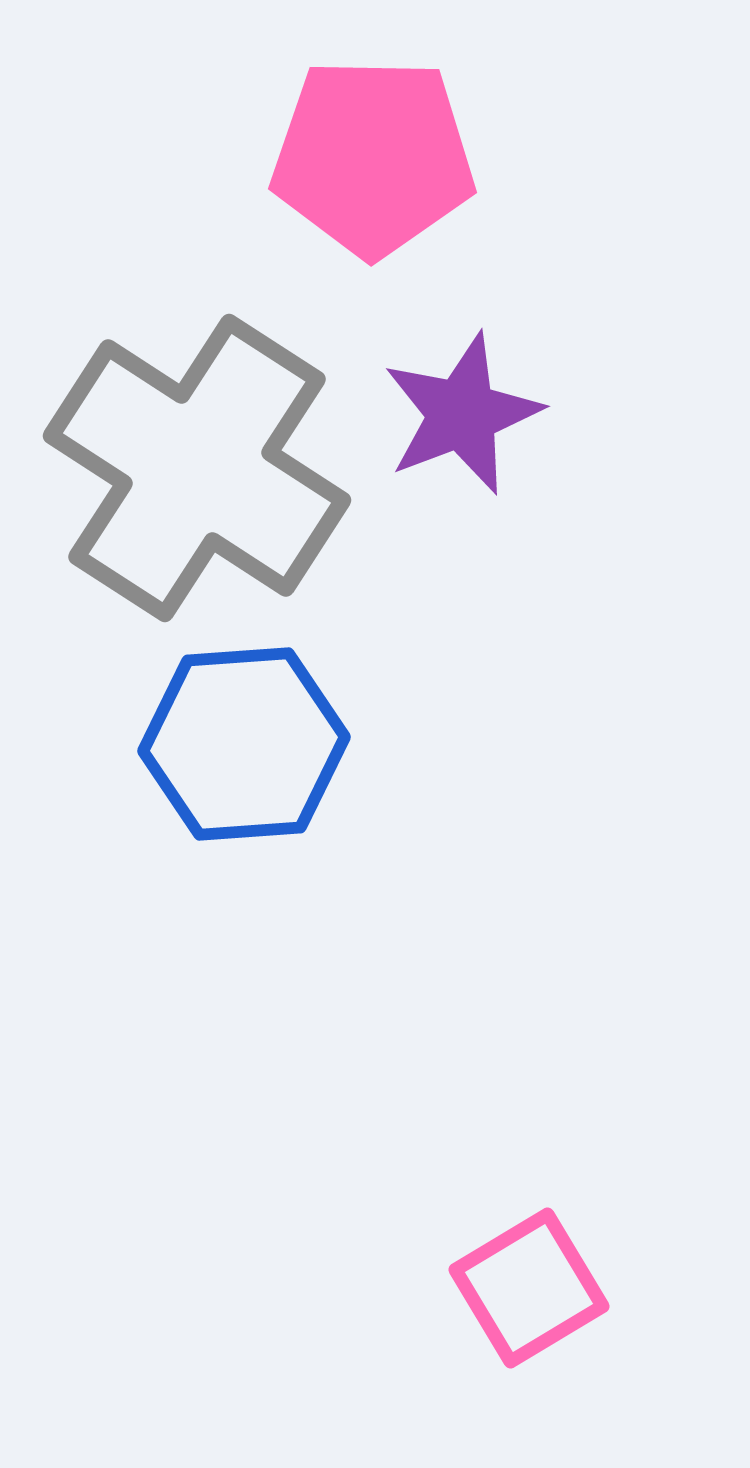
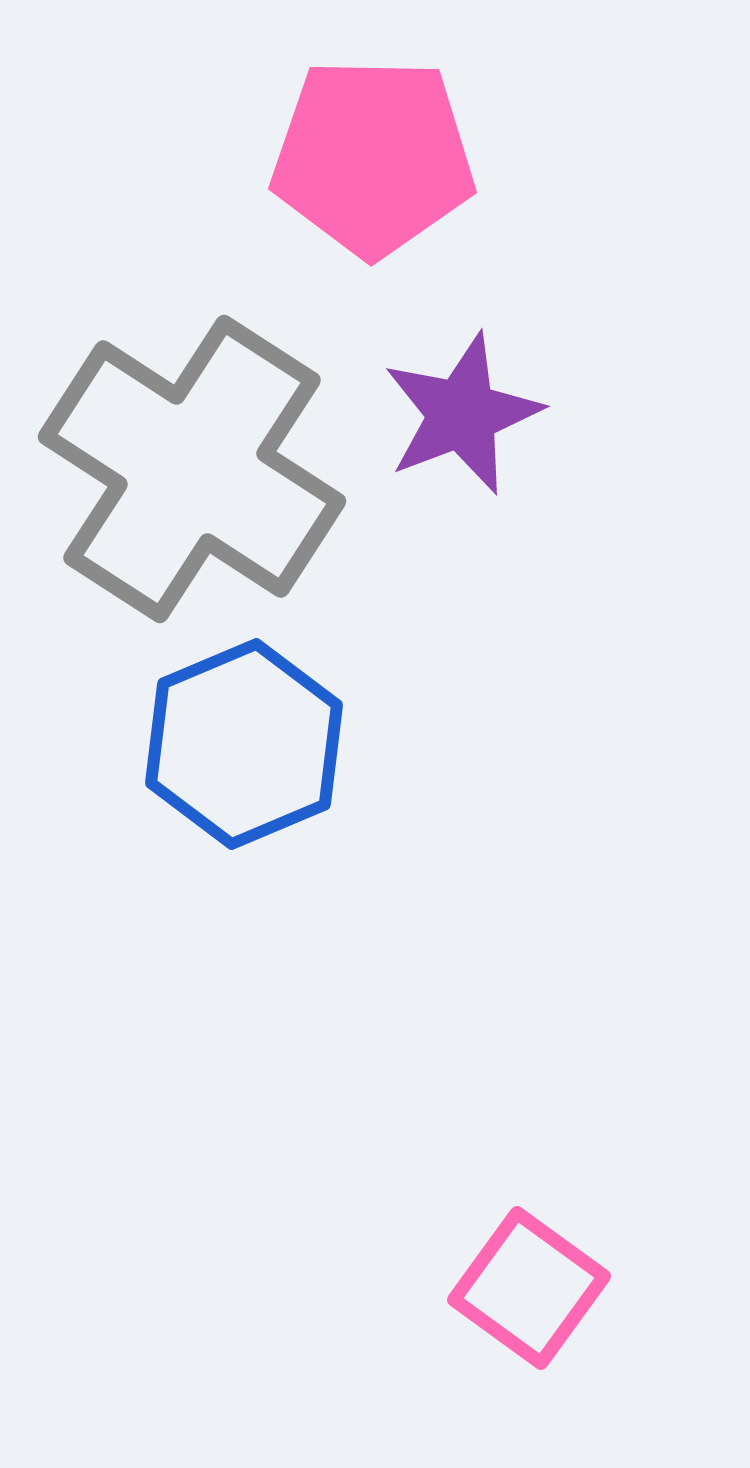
gray cross: moved 5 px left, 1 px down
blue hexagon: rotated 19 degrees counterclockwise
pink square: rotated 23 degrees counterclockwise
